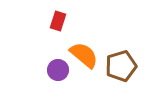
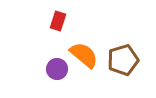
brown pentagon: moved 2 px right, 6 px up
purple circle: moved 1 px left, 1 px up
